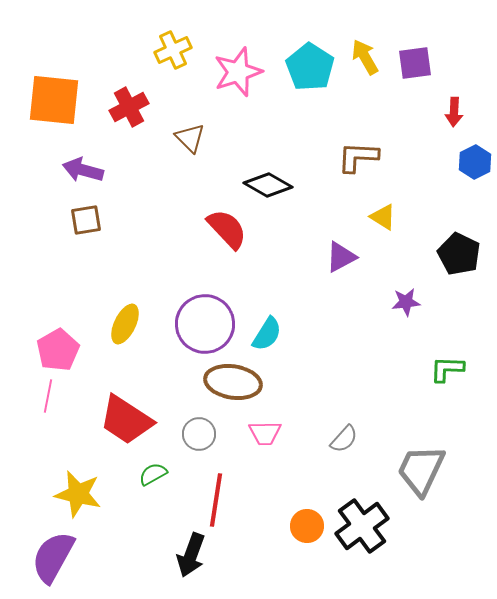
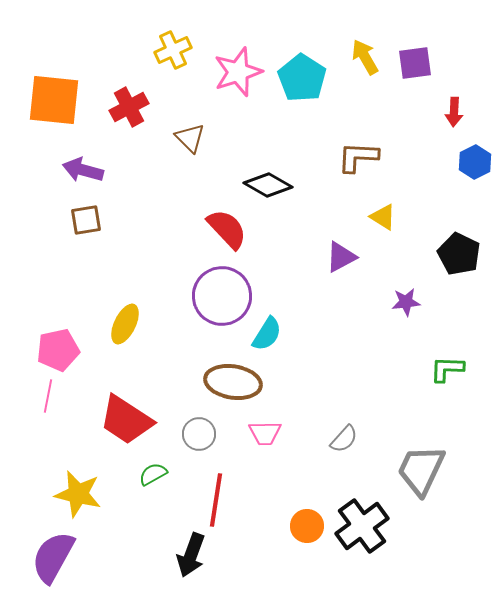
cyan pentagon: moved 8 px left, 11 px down
purple circle: moved 17 px right, 28 px up
pink pentagon: rotated 18 degrees clockwise
